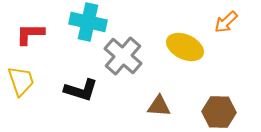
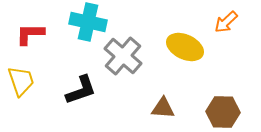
black L-shape: rotated 36 degrees counterclockwise
brown triangle: moved 4 px right, 2 px down
brown hexagon: moved 4 px right
